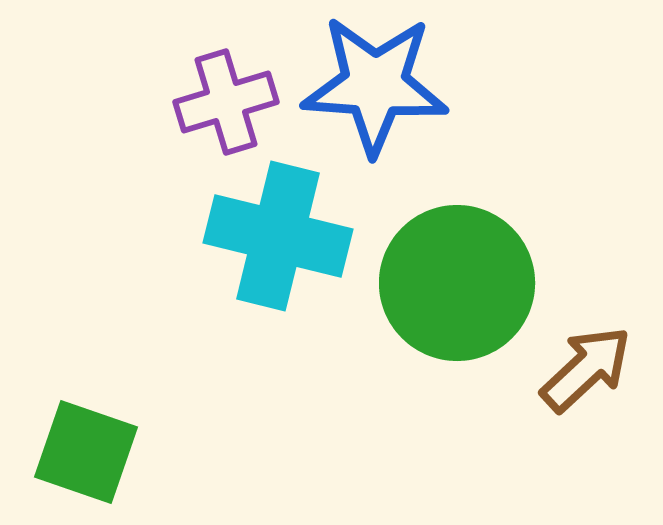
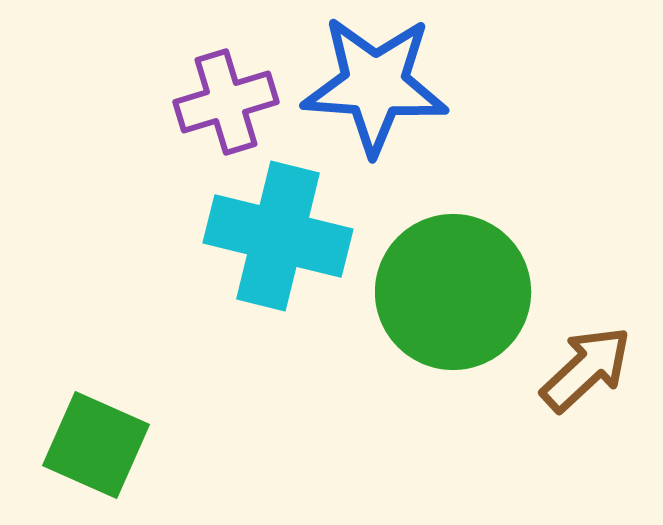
green circle: moved 4 px left, 9 px down
green square: moved 10 px right, 7 px up; rotated 5 degrees clockwise
